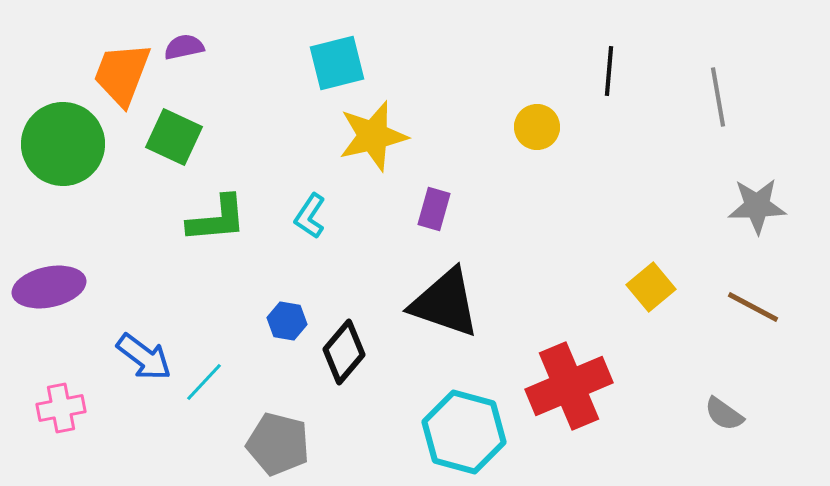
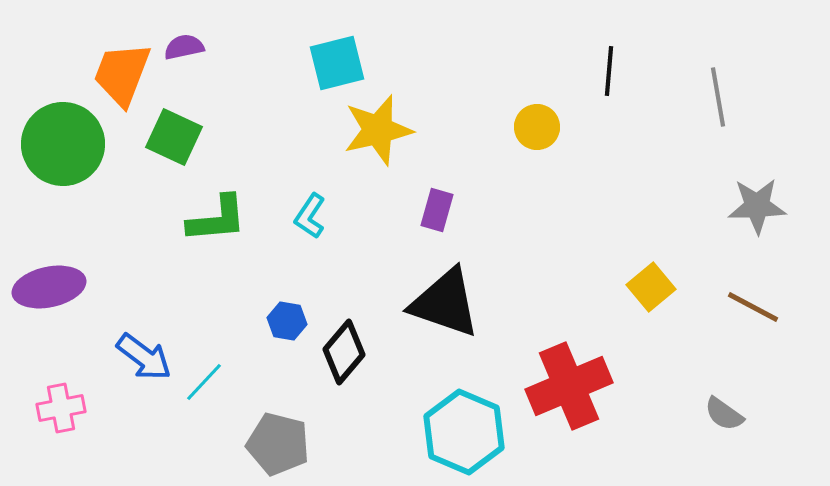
yellow star: moved 5 px right, 6 px up
purple rectangle: moved 3 px right, 1 px down
cyan hexagon: rotated 8 degrees clockwise
